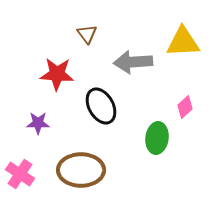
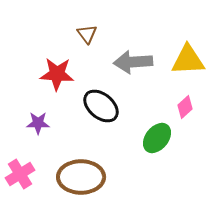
yellow triangle: moved 5 px right, 18 px down
black ellipse: rotated 21 degrees counterclockwise
green ellipse: rotated 32 degrees clockwise
brown ellipse: moved 7 px down
pink cross: rotated 24 degrees clockwise
